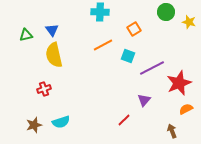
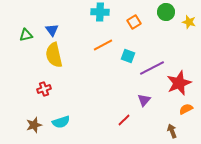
orange square: moved 7 px up
